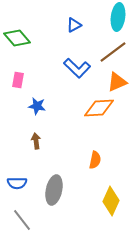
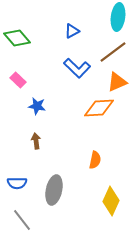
blue triangle: moved 2 px left, 6 px down
pink rectangle: rotated 56 degrees counterclockwise
